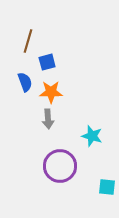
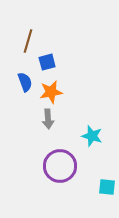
orange star: rotated 10 degrees counterclockwise
